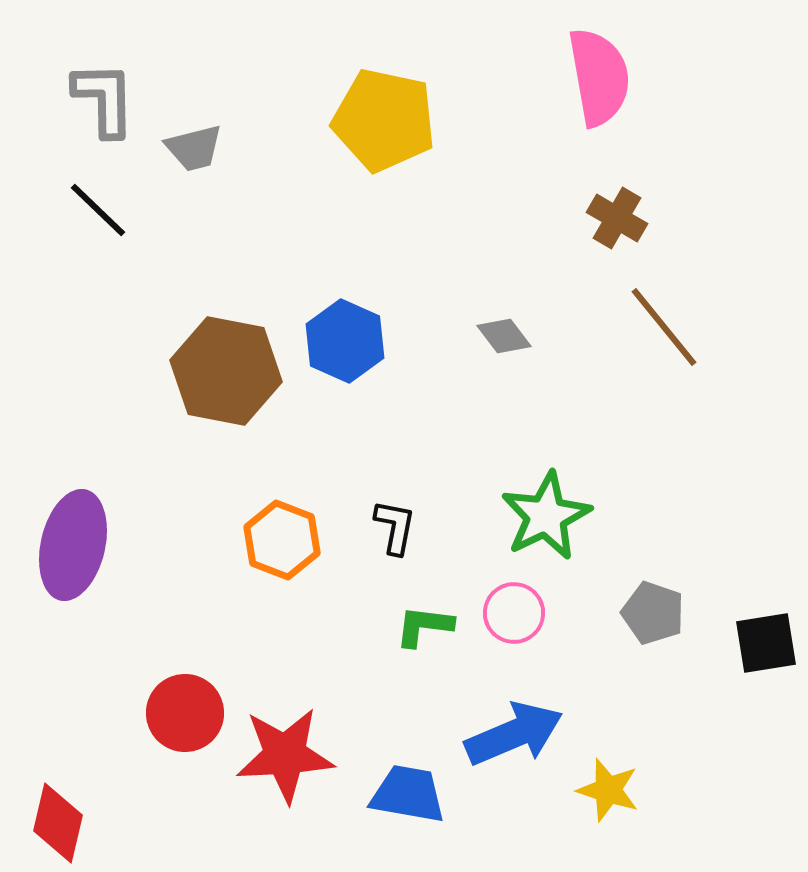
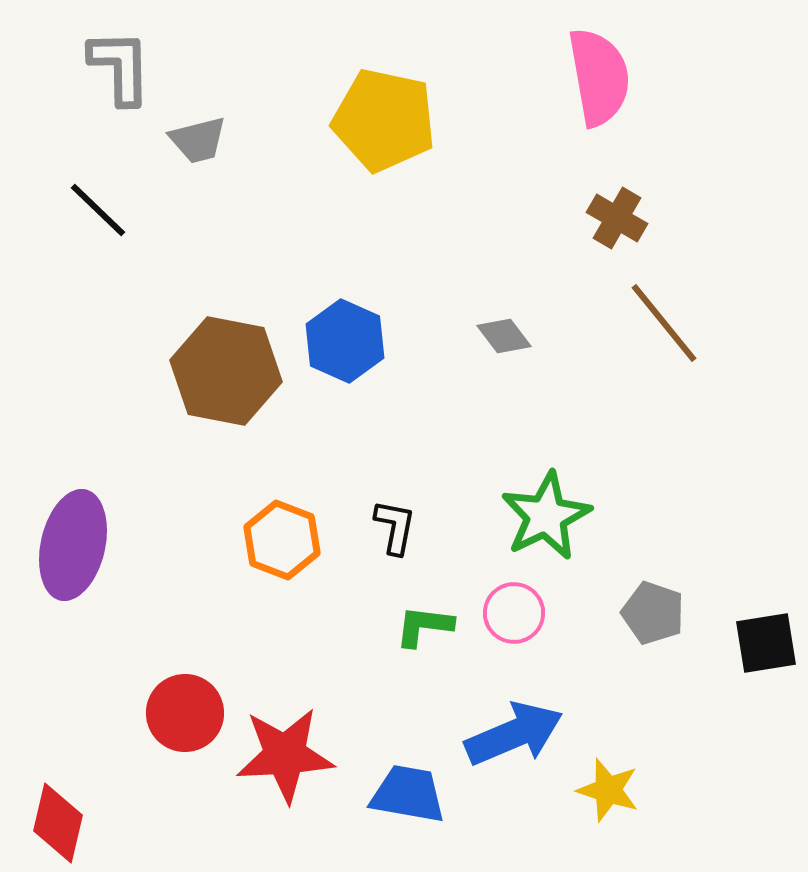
gray L-shape: moved 16 px right, 32 px up
gray trapezoid: moved 4 px right, 8 px up
brown line: moved 4 px up
